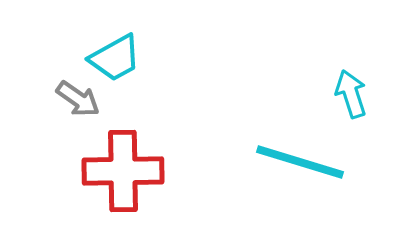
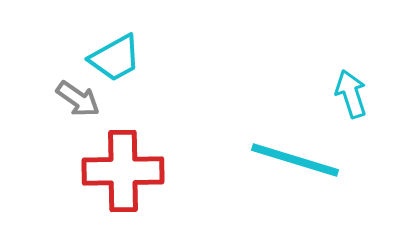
cyan line: moved 5 px left, 2 px up
